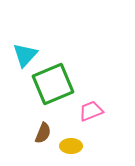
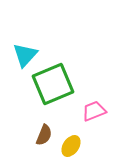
pink trapezoid: moved 3 px right
brown semicircle: moved 1 px right, 2 px down
yellow ellipse: rotated 55 degrees counterclockwise
